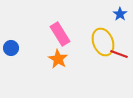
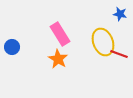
blue star: rotated 24 degrees counterclockwise
blue circle: moved 1 px right, 1 px up
